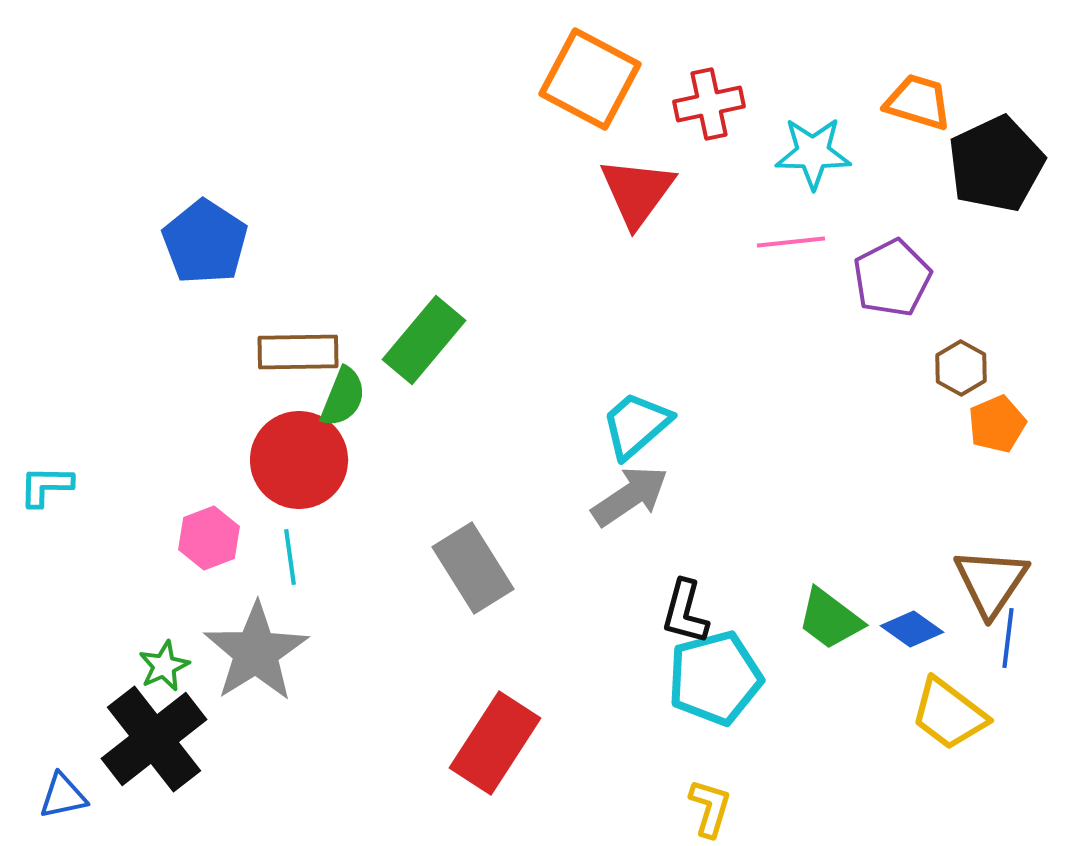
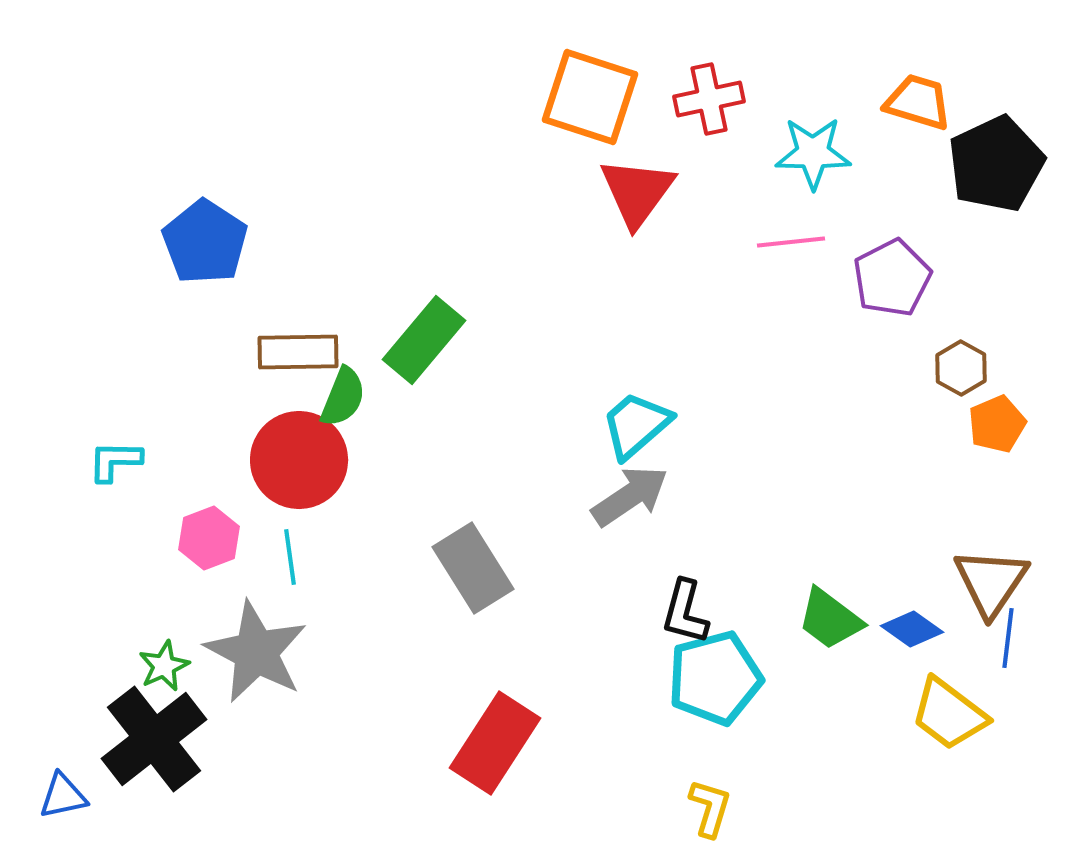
orange square: moved 18 px down; rotated 10 degrees counterclockwise
red cross: moved 5 px up
cyan L-shape: moved 69 px right, 25 px up
gray star: rotated 12 degrees counterclockwise
